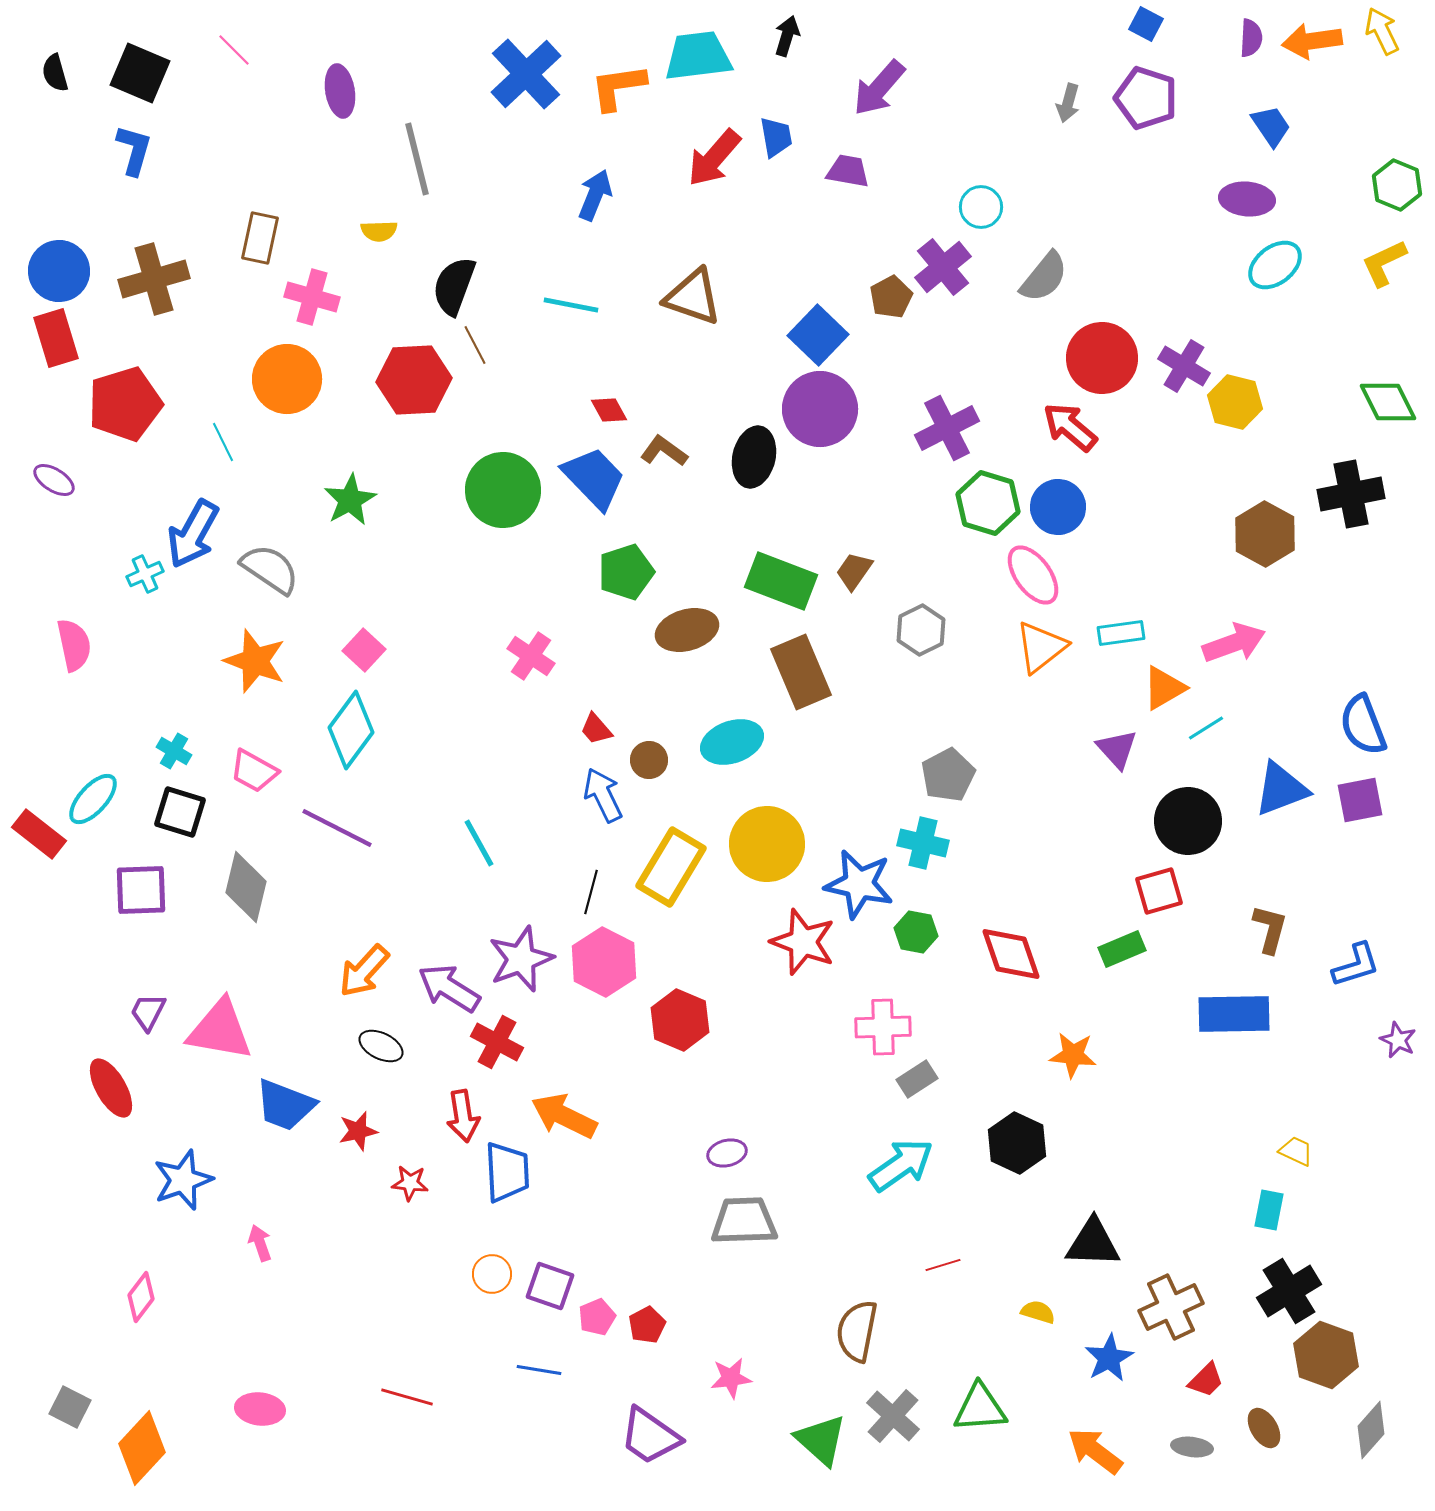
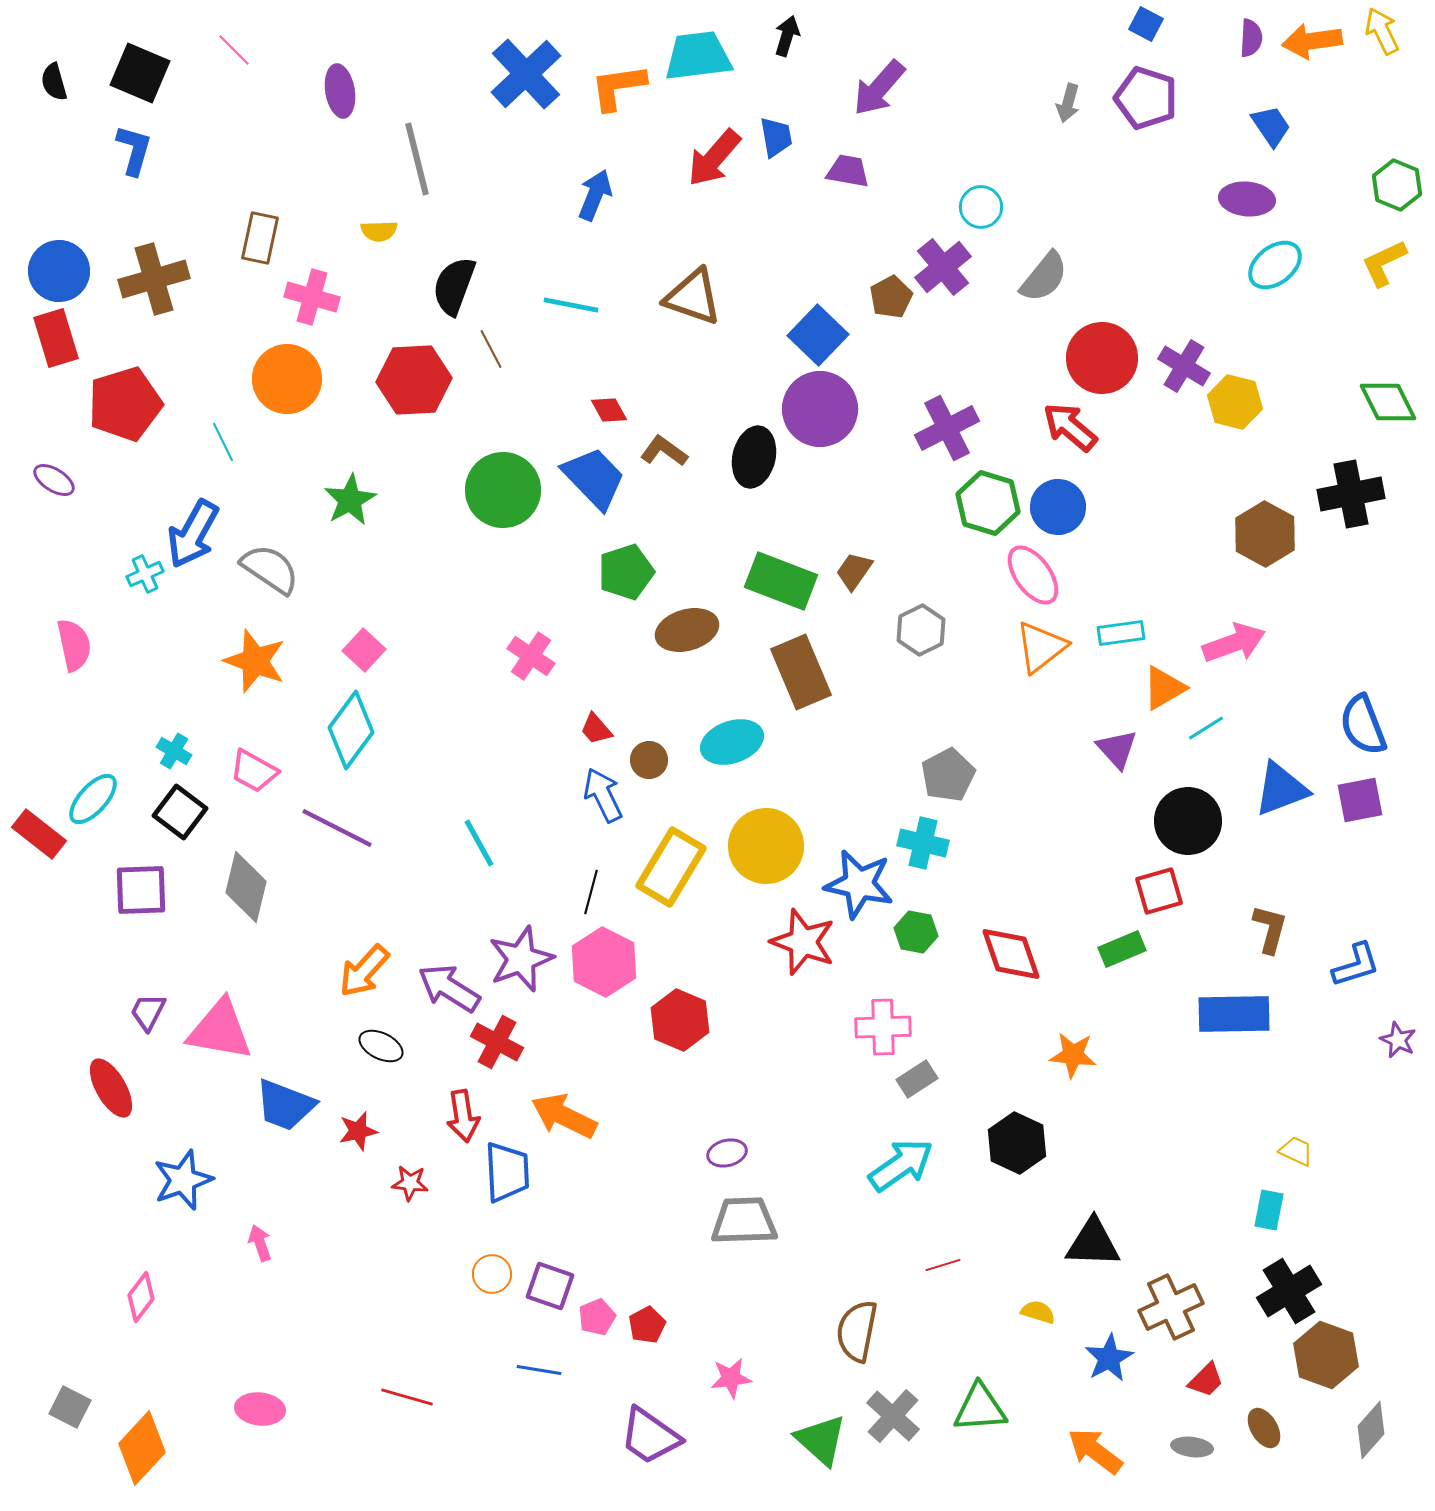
black semicircle at (55, 73): moved 1 px left, 9 px down
brown line at (475, 345): moved 16 px right, 4 px down
black square at (180, 812): rotated 20 degrees clockwise
yellow circle at (767, 844): moved 1 px left, 2 px down
